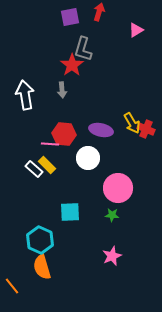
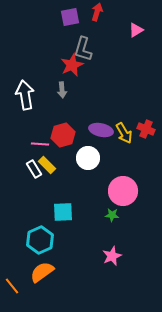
red arrow: moved 2 px left
red star: rotated 10 degrees clockwise
yellow arrow: moved 8 px left, 10 px down
red hexagon: moved 1 px left, 1 px down; rotated 20 degrees counterclockwise
pink line: moved 10 px left
white rectangle: rotated 18 degrees clockwise
pink circle: moved 5 px right, 3 px down
cyan square: moved 7 px left
cyan hexagon: rotated 12 degrees clockwise
orange semicircle: moved 5 px down; rotated 70 degrees clockwise
